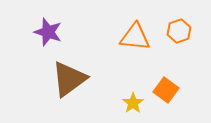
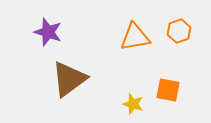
orange triangle: rotated 16 degrees counterclockwise
orange square: moved 2 px right; rotated 25 degrees counterclockwise
yellow star: moved 1 px down; rotated 20 degrees counterclockwise
